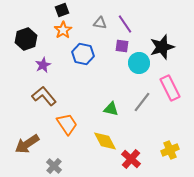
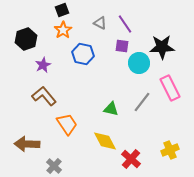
gray triangle: rotated 16 degrees clockwise
black star: rotated 15 degrees clockwise
brown arrow: rotated 35 degrees clockwise
